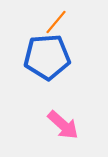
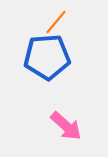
pink arrow: moved 3 px right, 1 px down
